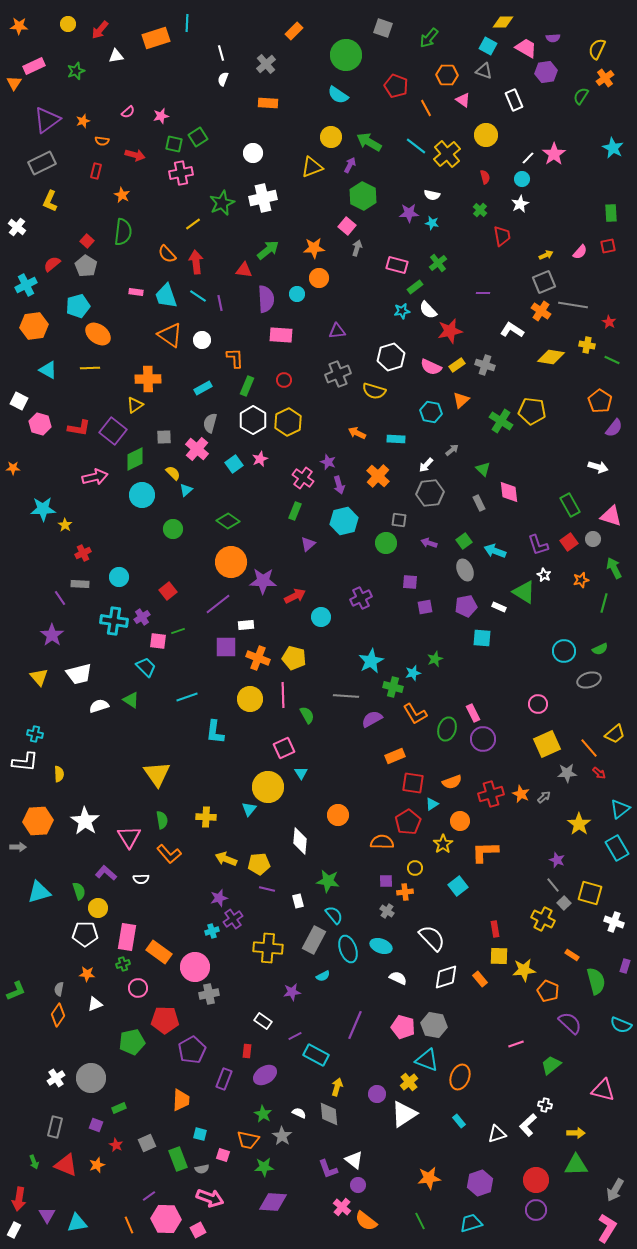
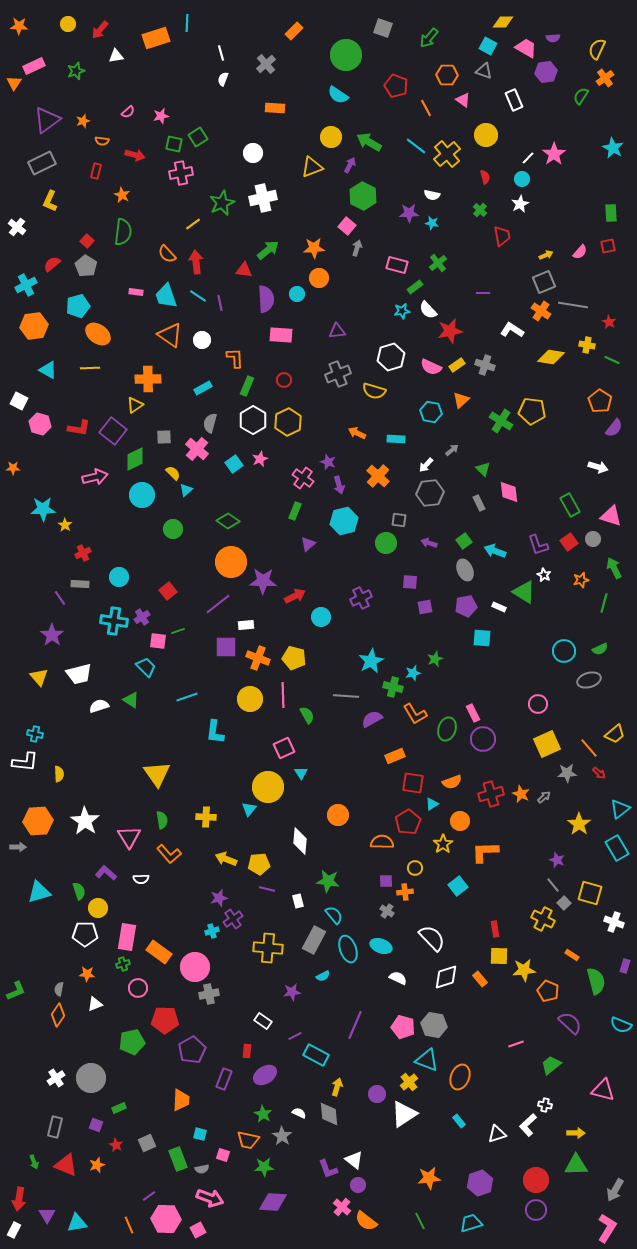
orange rectangle at (268, 103): moved 7 px right, 5 px down
